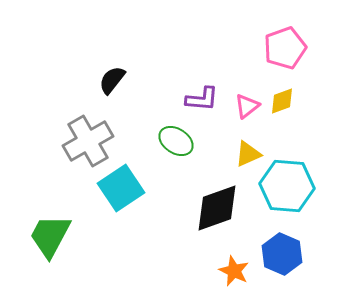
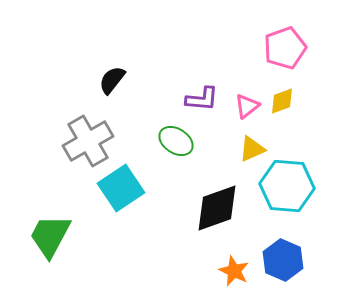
yellow triangle: moved 4 px right, 5 px up
blue hexagon: moved 1 px right, 6 px down
